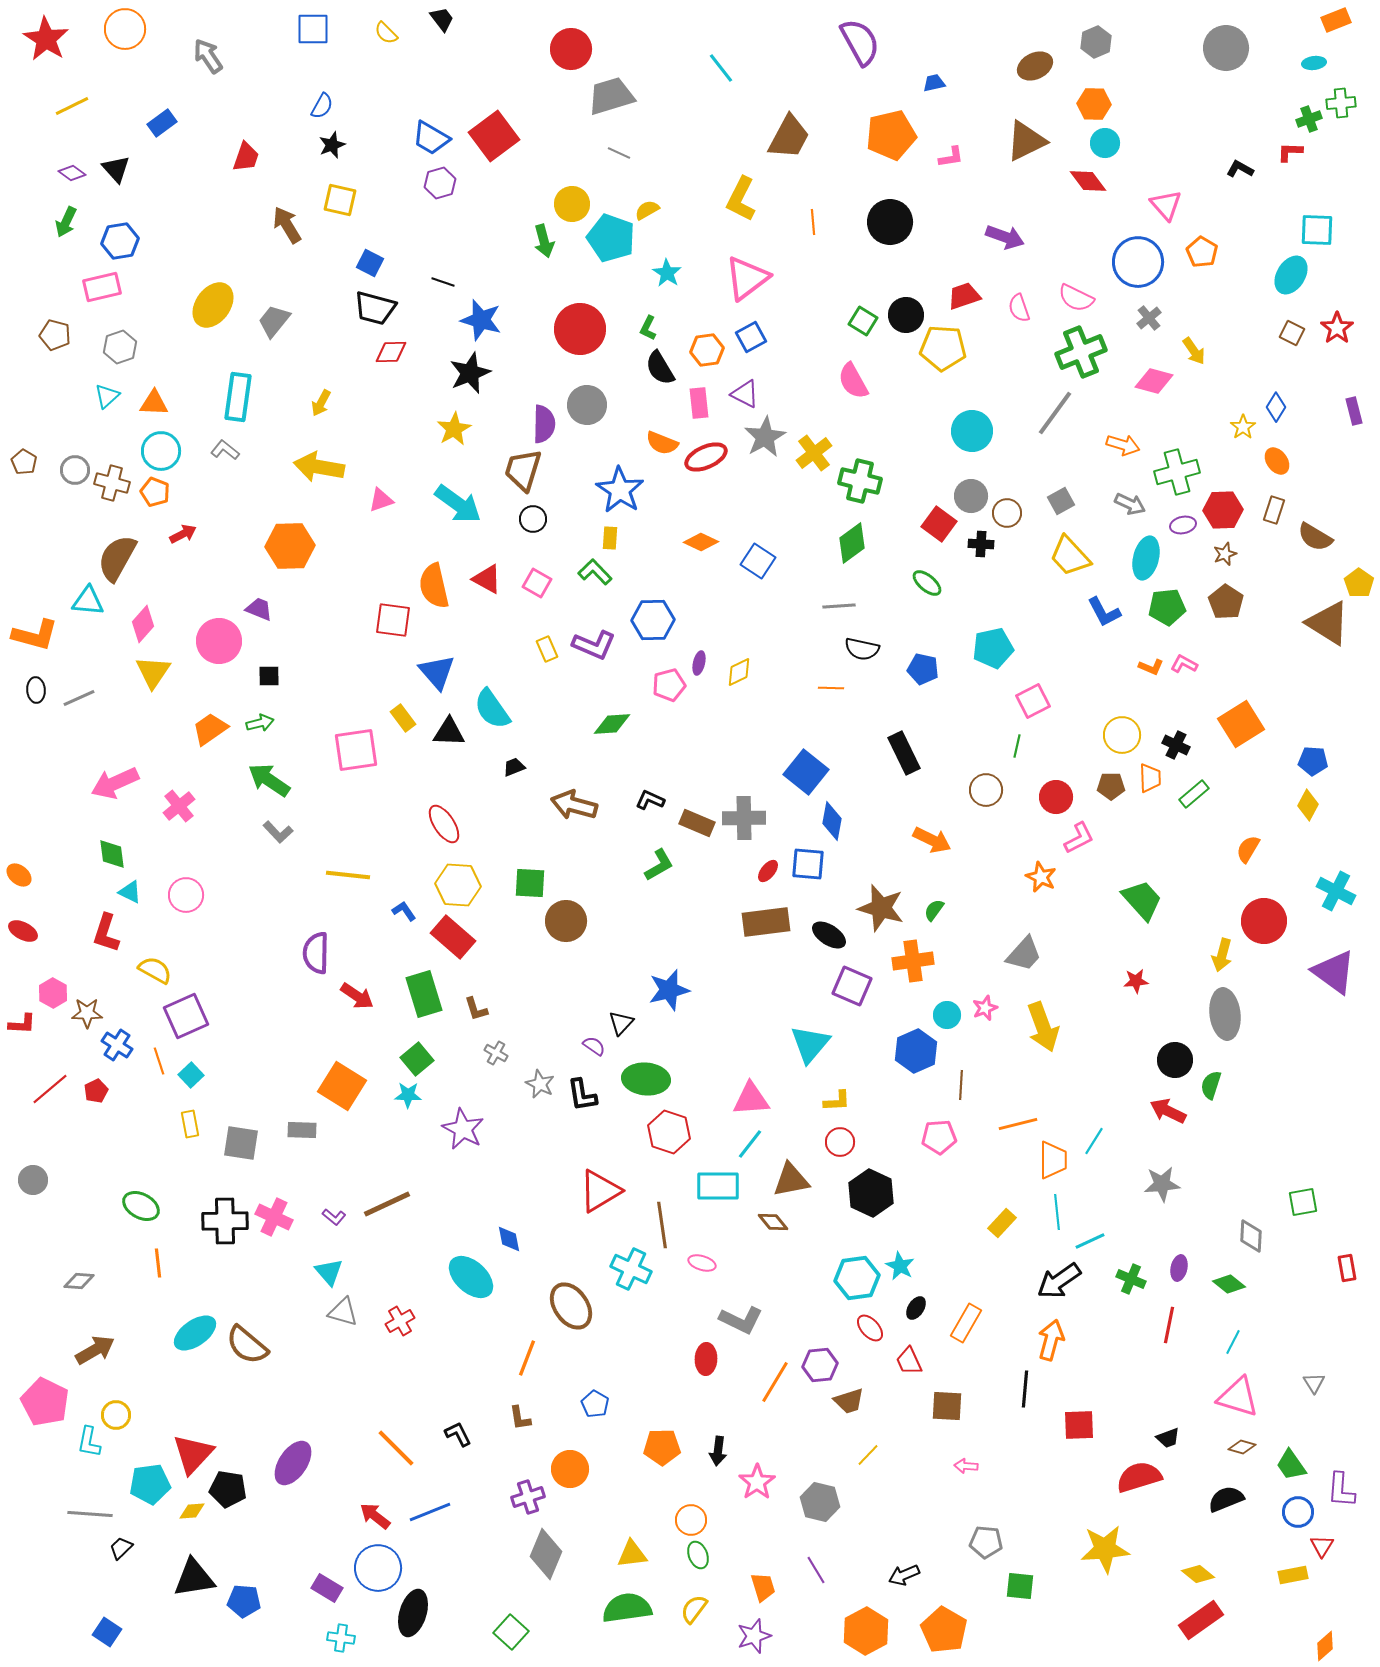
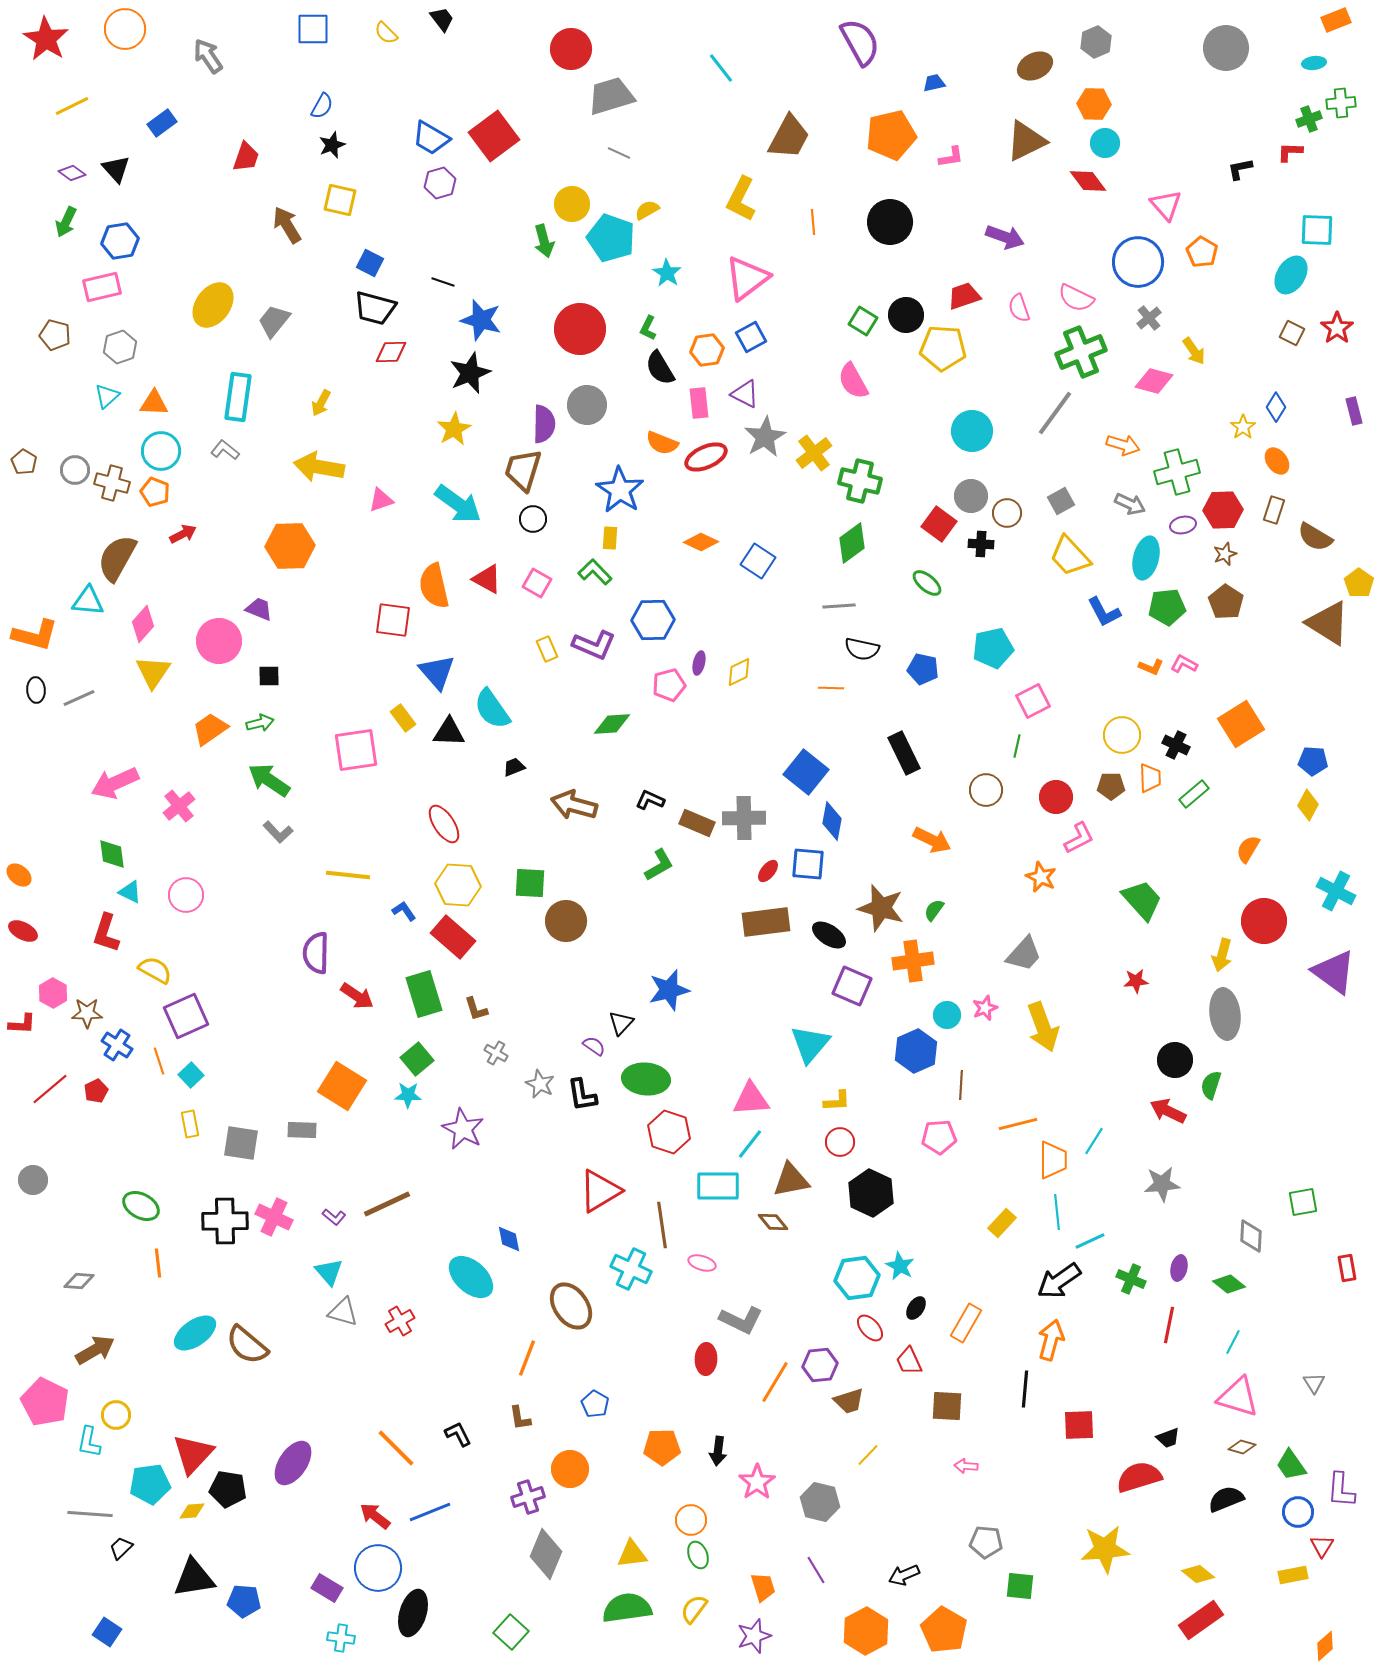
black L-shape at (1240, 169): rotated 40 degrees counterclockwise
